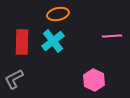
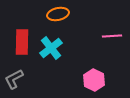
cyan cross: moved 2 px left, 7 px down
